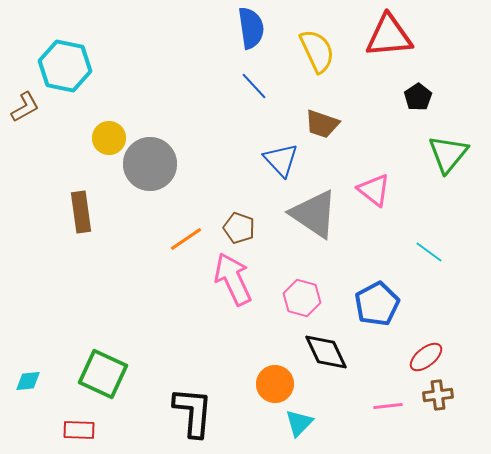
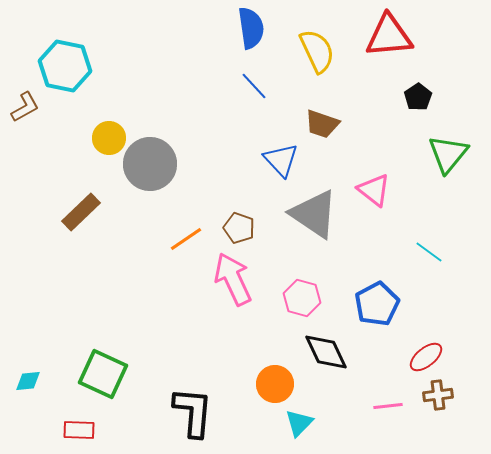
brown rectangle: rotated 54 degrees clockwise
